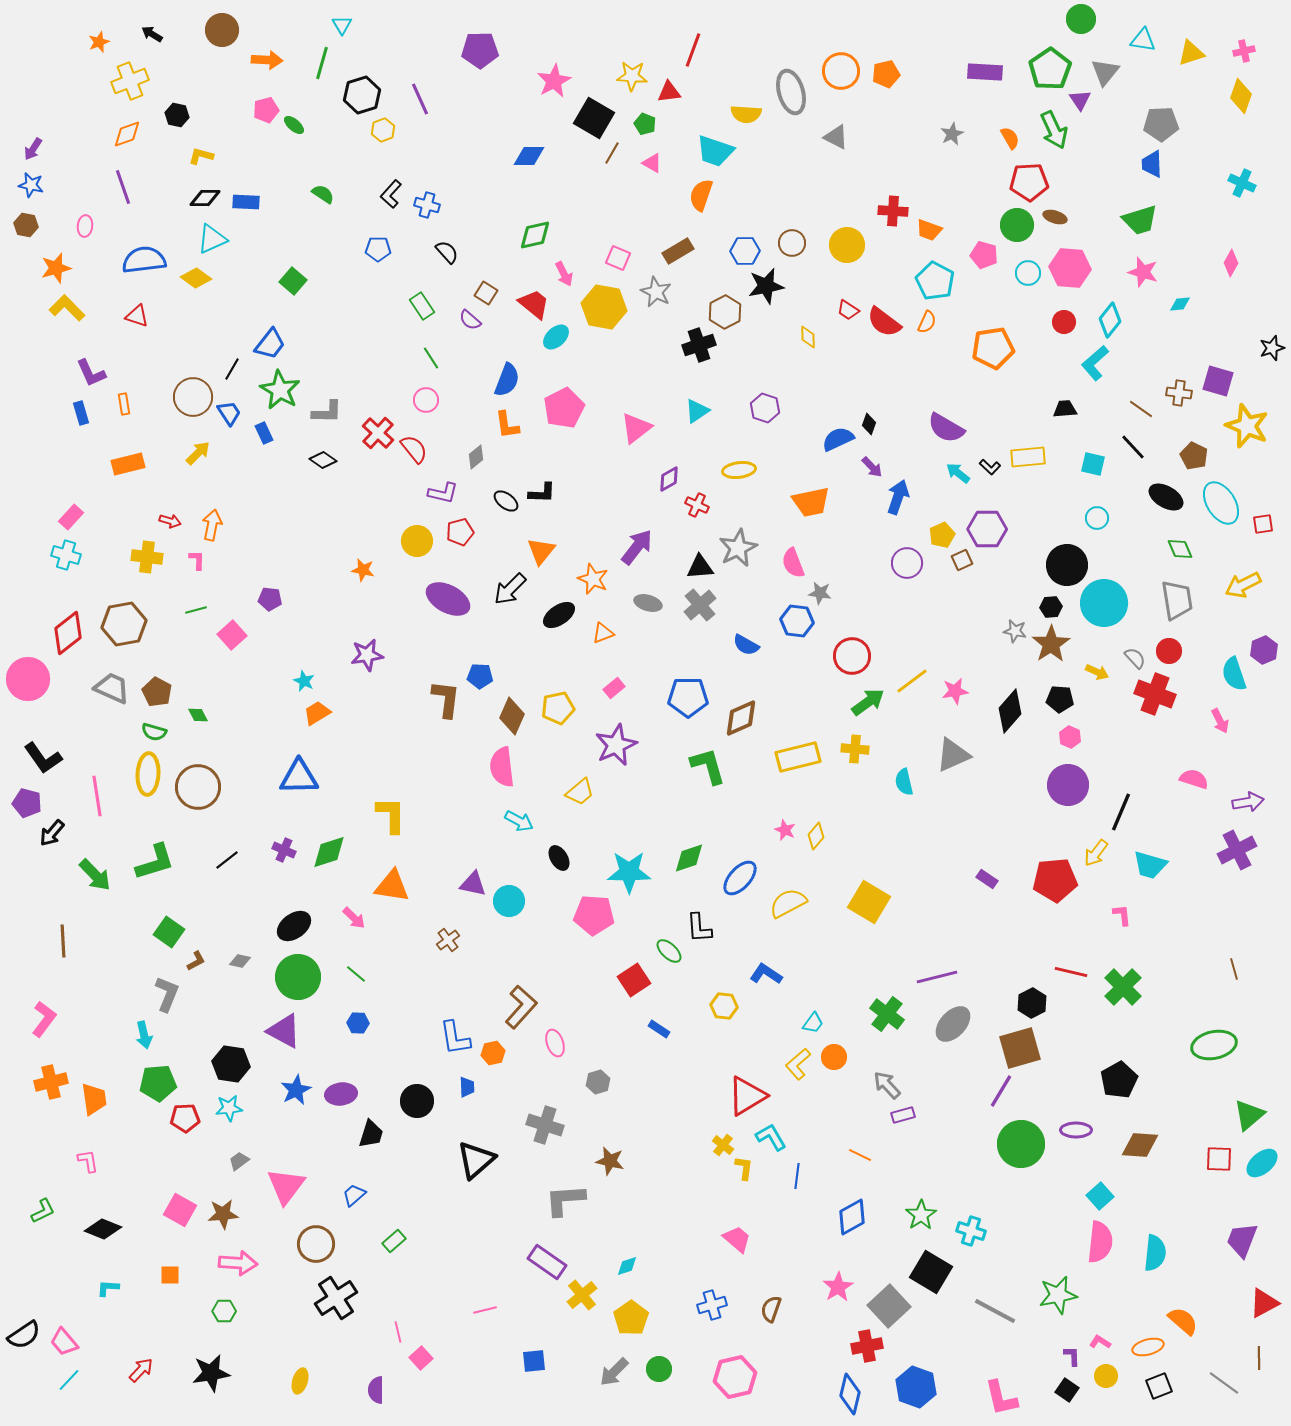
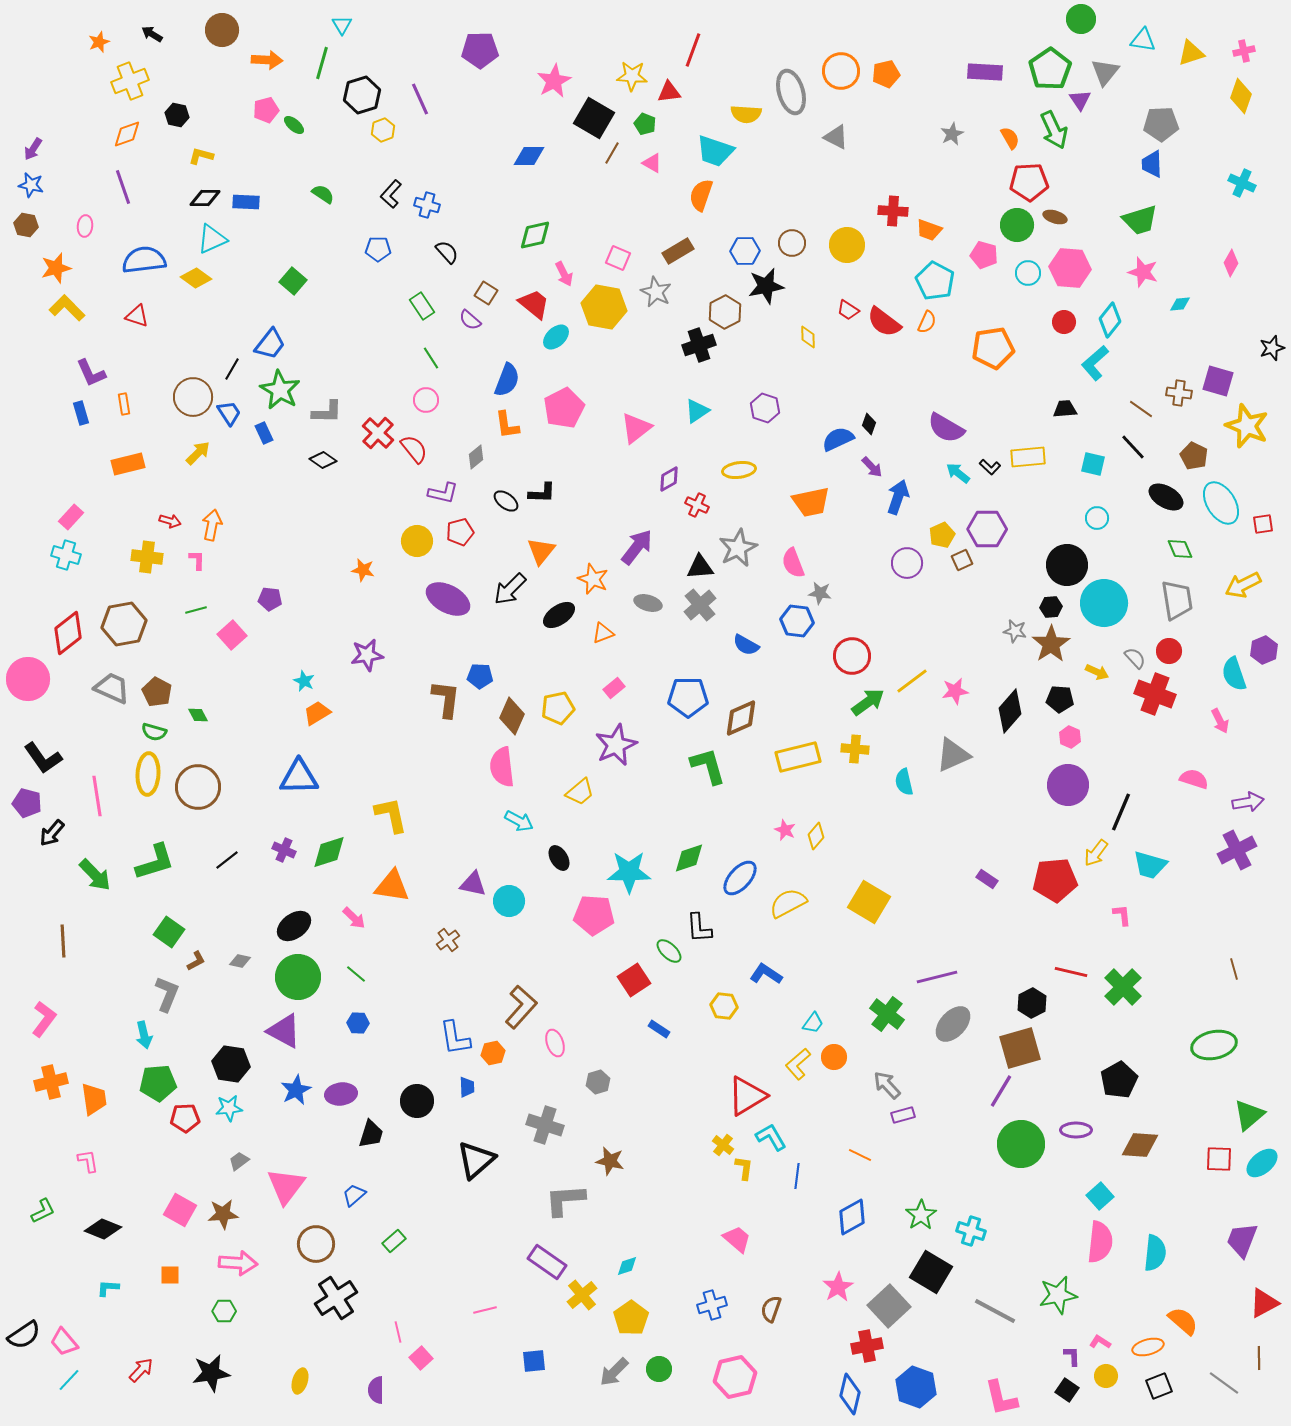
yellow L-shape at (391, 815): rotated 12 degrees counterclockwise
